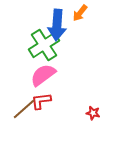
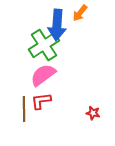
brown line: rotated 50 degrees counterclockwise
